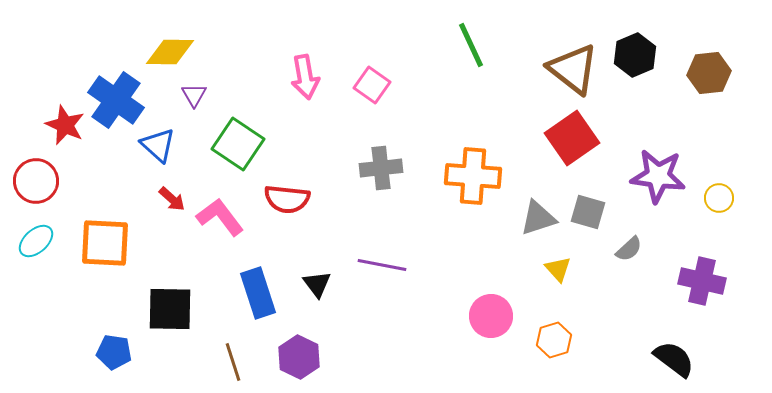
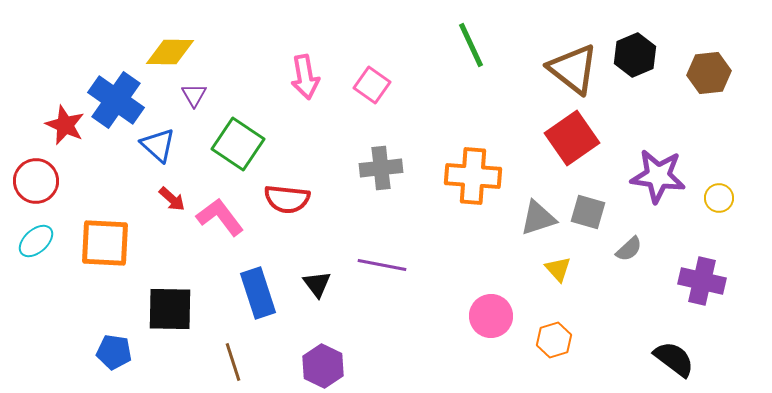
purple hexagon: moved 24 px right, 9 px down
